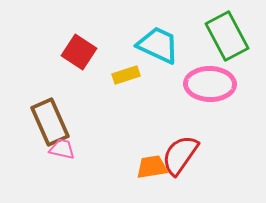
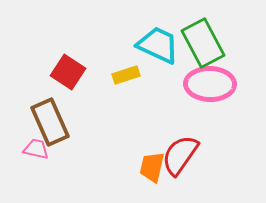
green rectangle: moved 24 px left, 7 px down
red square: moved 11 px left, 20 px down
pink trapezoid: moved 26 px left
orange trapezoid: rotated 68 degrees counterclockwise
